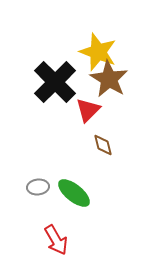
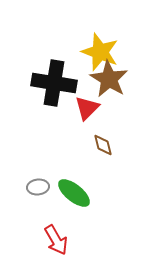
yellow star: moved 2 px right
black cross: moved 1 px left, 1 px down; rotated 36 degrees counterclockwise
red triangle: moved 1 px left, 2 px up
